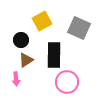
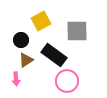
yellow square: moved 1 px left
gray square: moved 2 px left, 3 px down; rotated 25 degrees counterclockwise
black rectangle: rotated 55 degrees counterclockwise
pink circle: moved 1 px up
